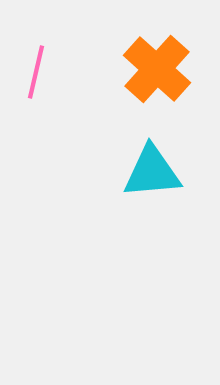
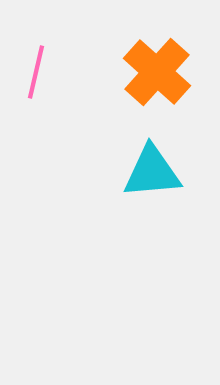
orange cross: moved 3 px down
